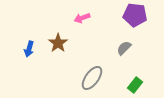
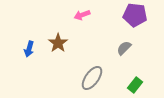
pink arrow: moved 3 px up
